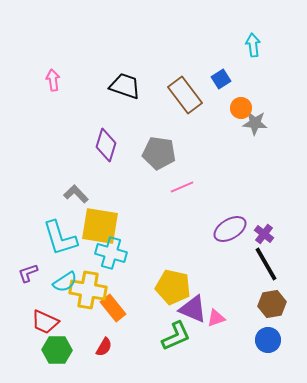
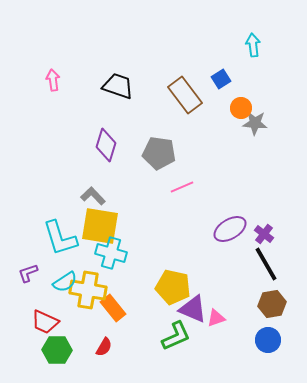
black trapezoid: moved 7 px left
gray L-shape: moved 17 px right, 2 px down
